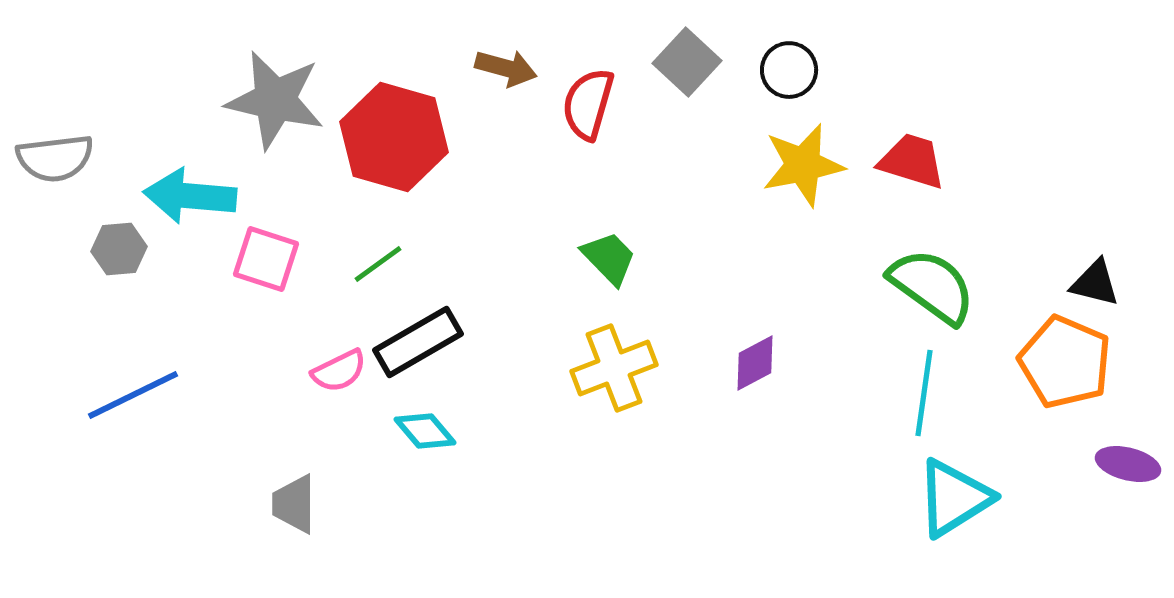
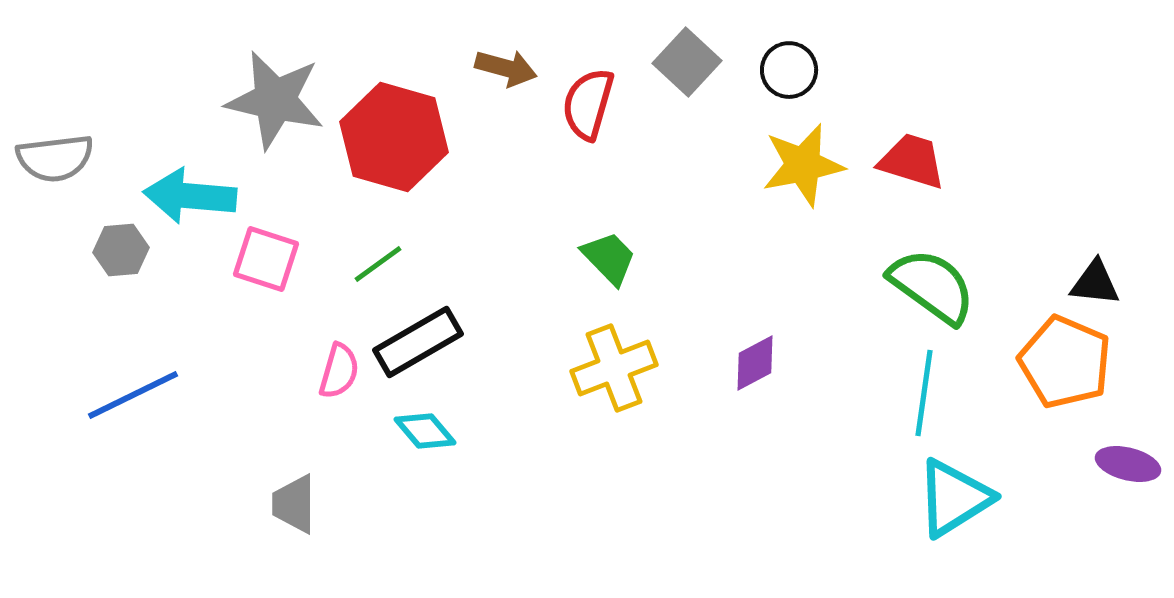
gray hexagon: moved 2 px right, 1 px down
black triangle: rotated 8 degrees counterclockwise
pink semicircle: rotated 48 degrees counterclockwise
